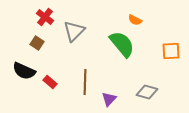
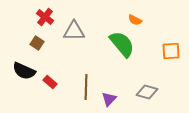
gray triangle: rotated 45 degrees clockwise
brown line: moved 1 px right, 5 px down
